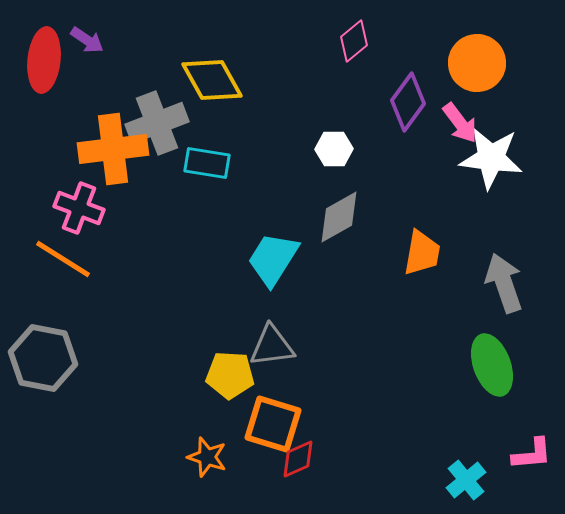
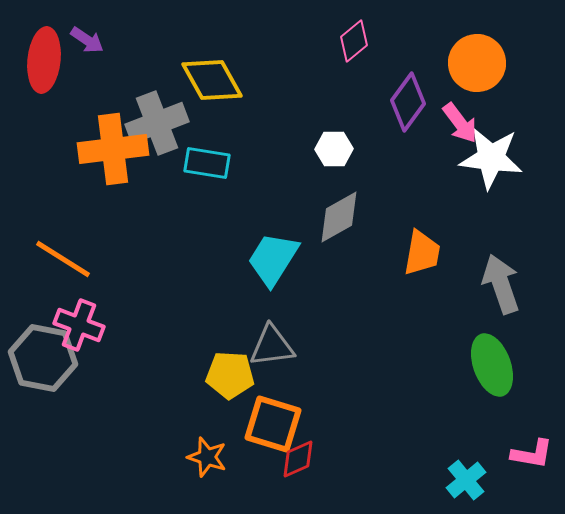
pink cross: moved 117 px down
gray arrow: moved 3 px left, 1 px down
pink L-shape: rotated 15 degrees clockwise
